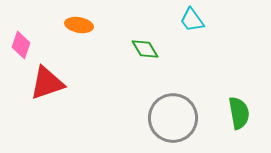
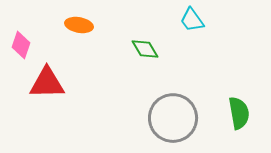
red triangle: rotated 18 degrees clockwise
